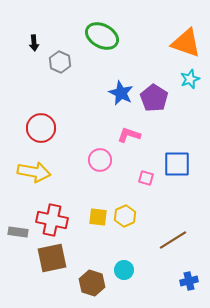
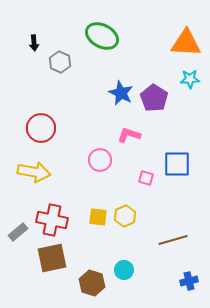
orange triangle: rotated 16 degrees counterclockwise
cyan star: rotated 18 degrees clockwise
gray rectangle: rotated 48 degrees counterclockwise
brown line: rotated 16 degrees clockwise
